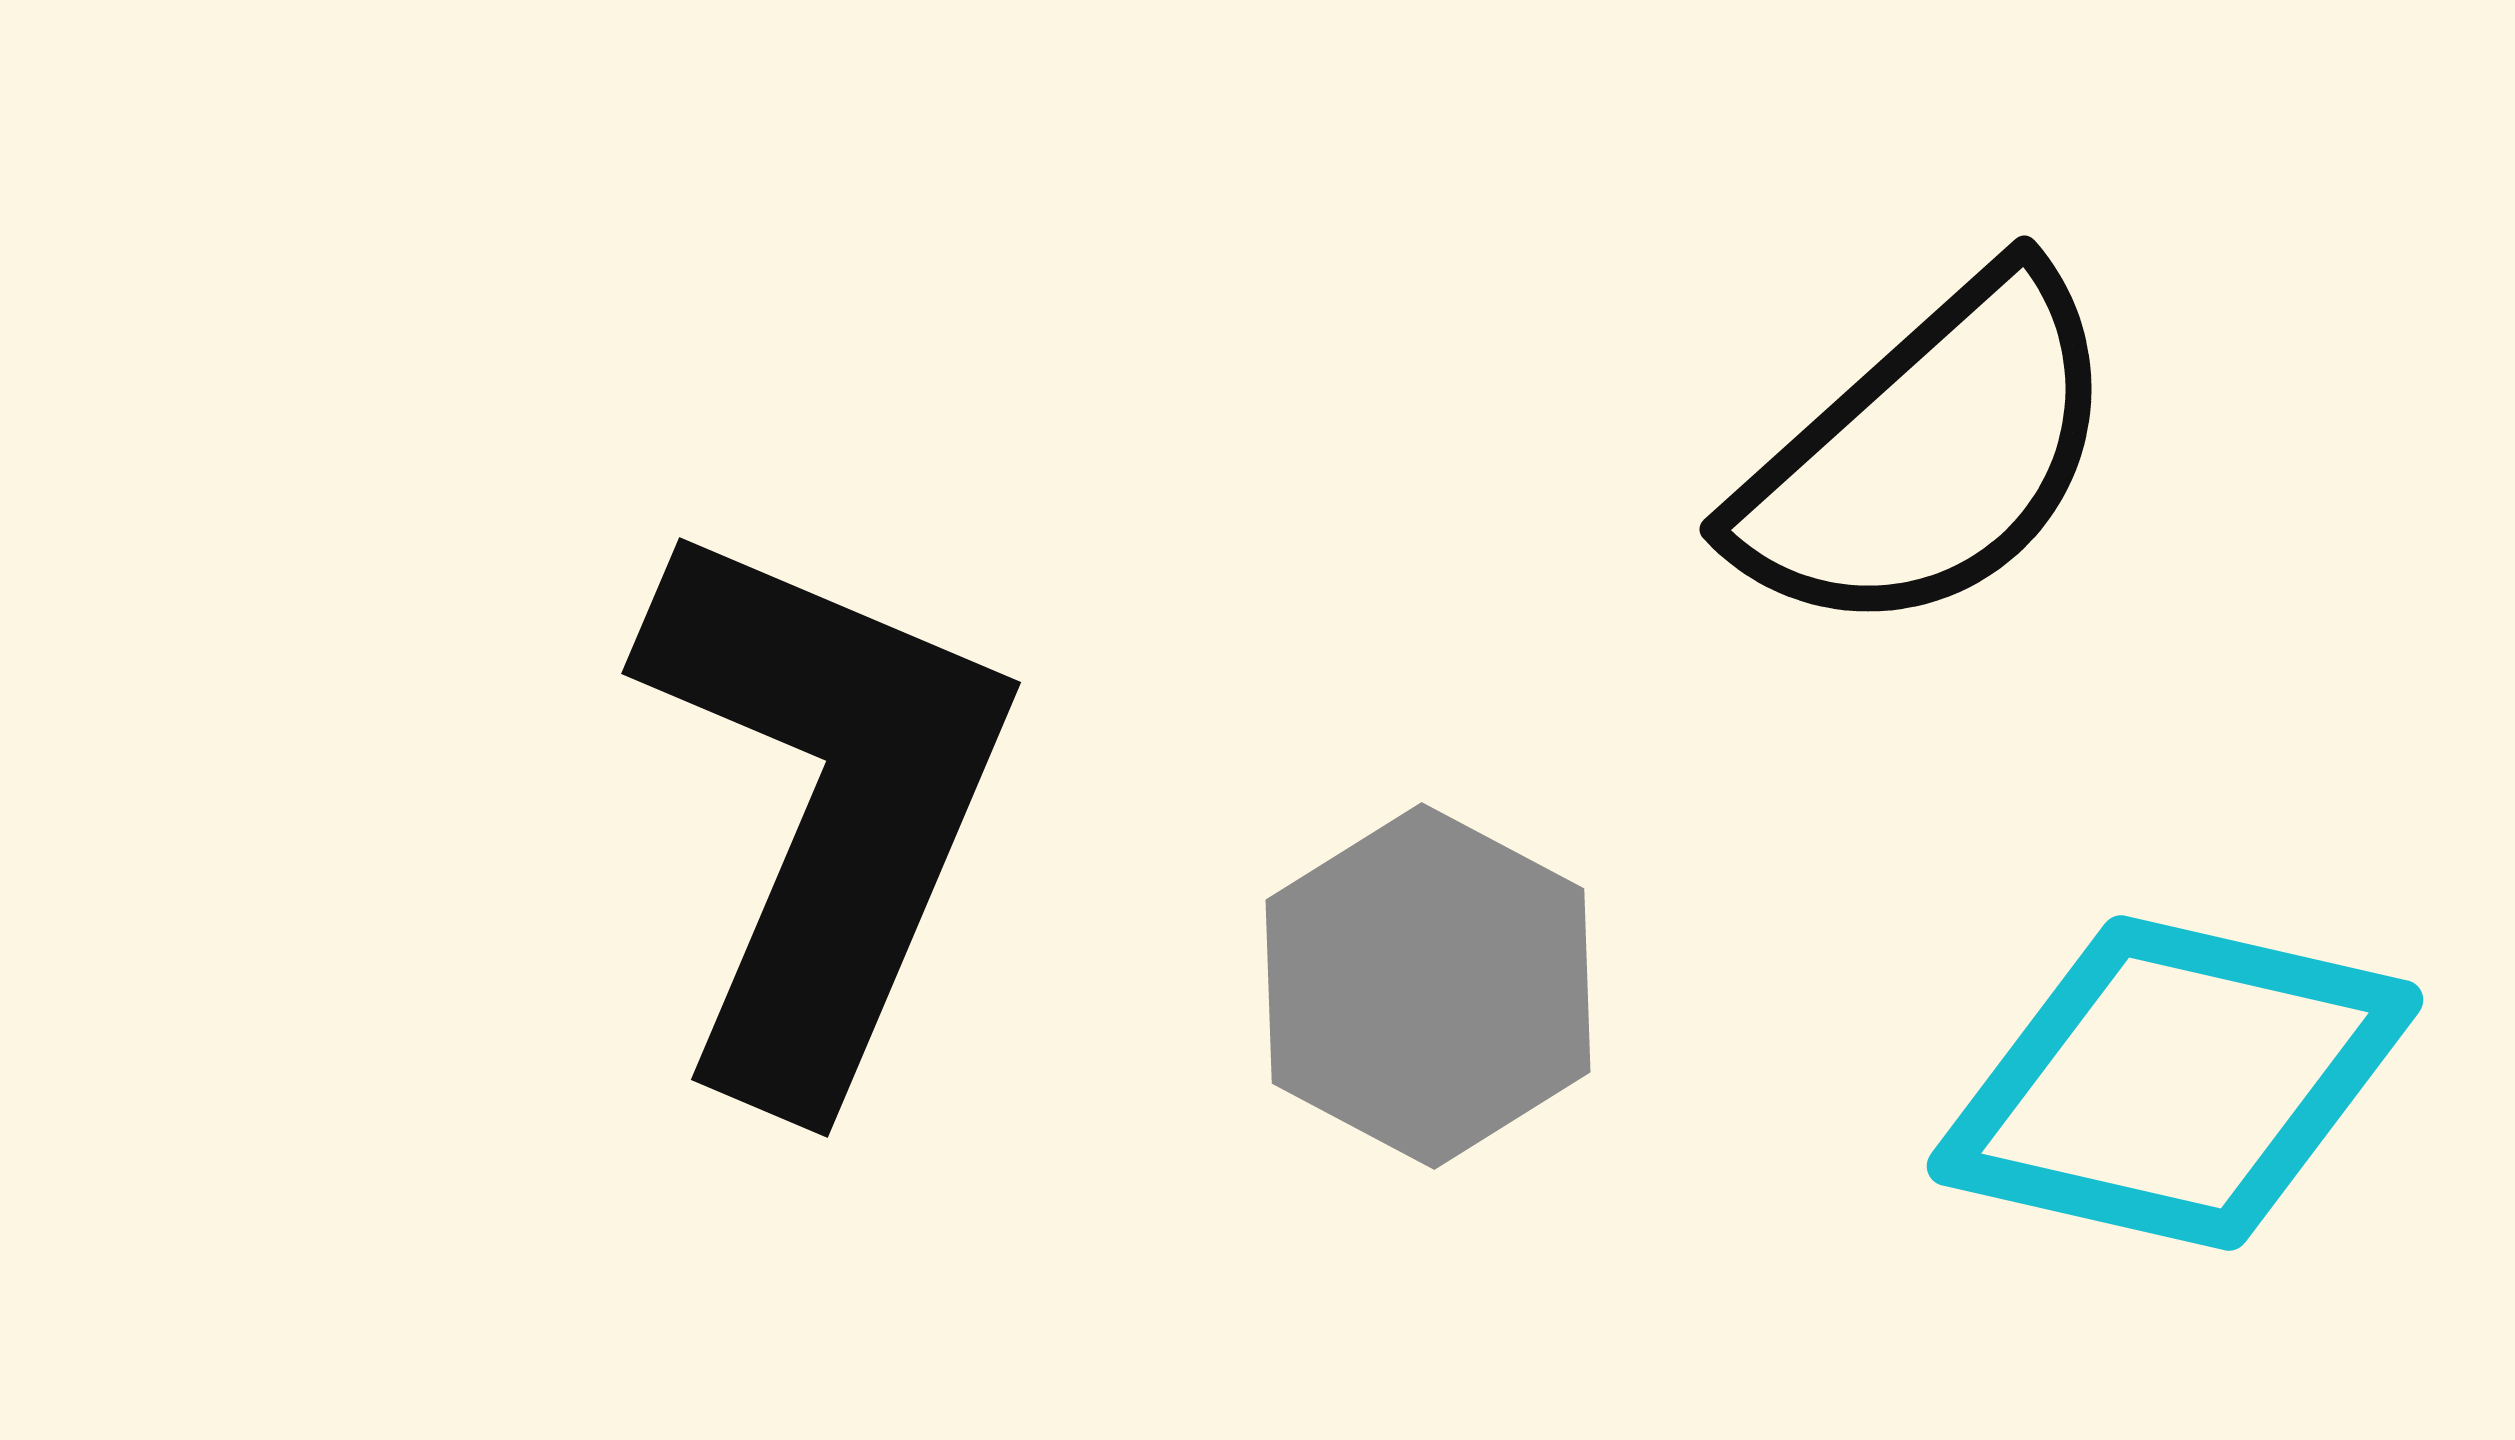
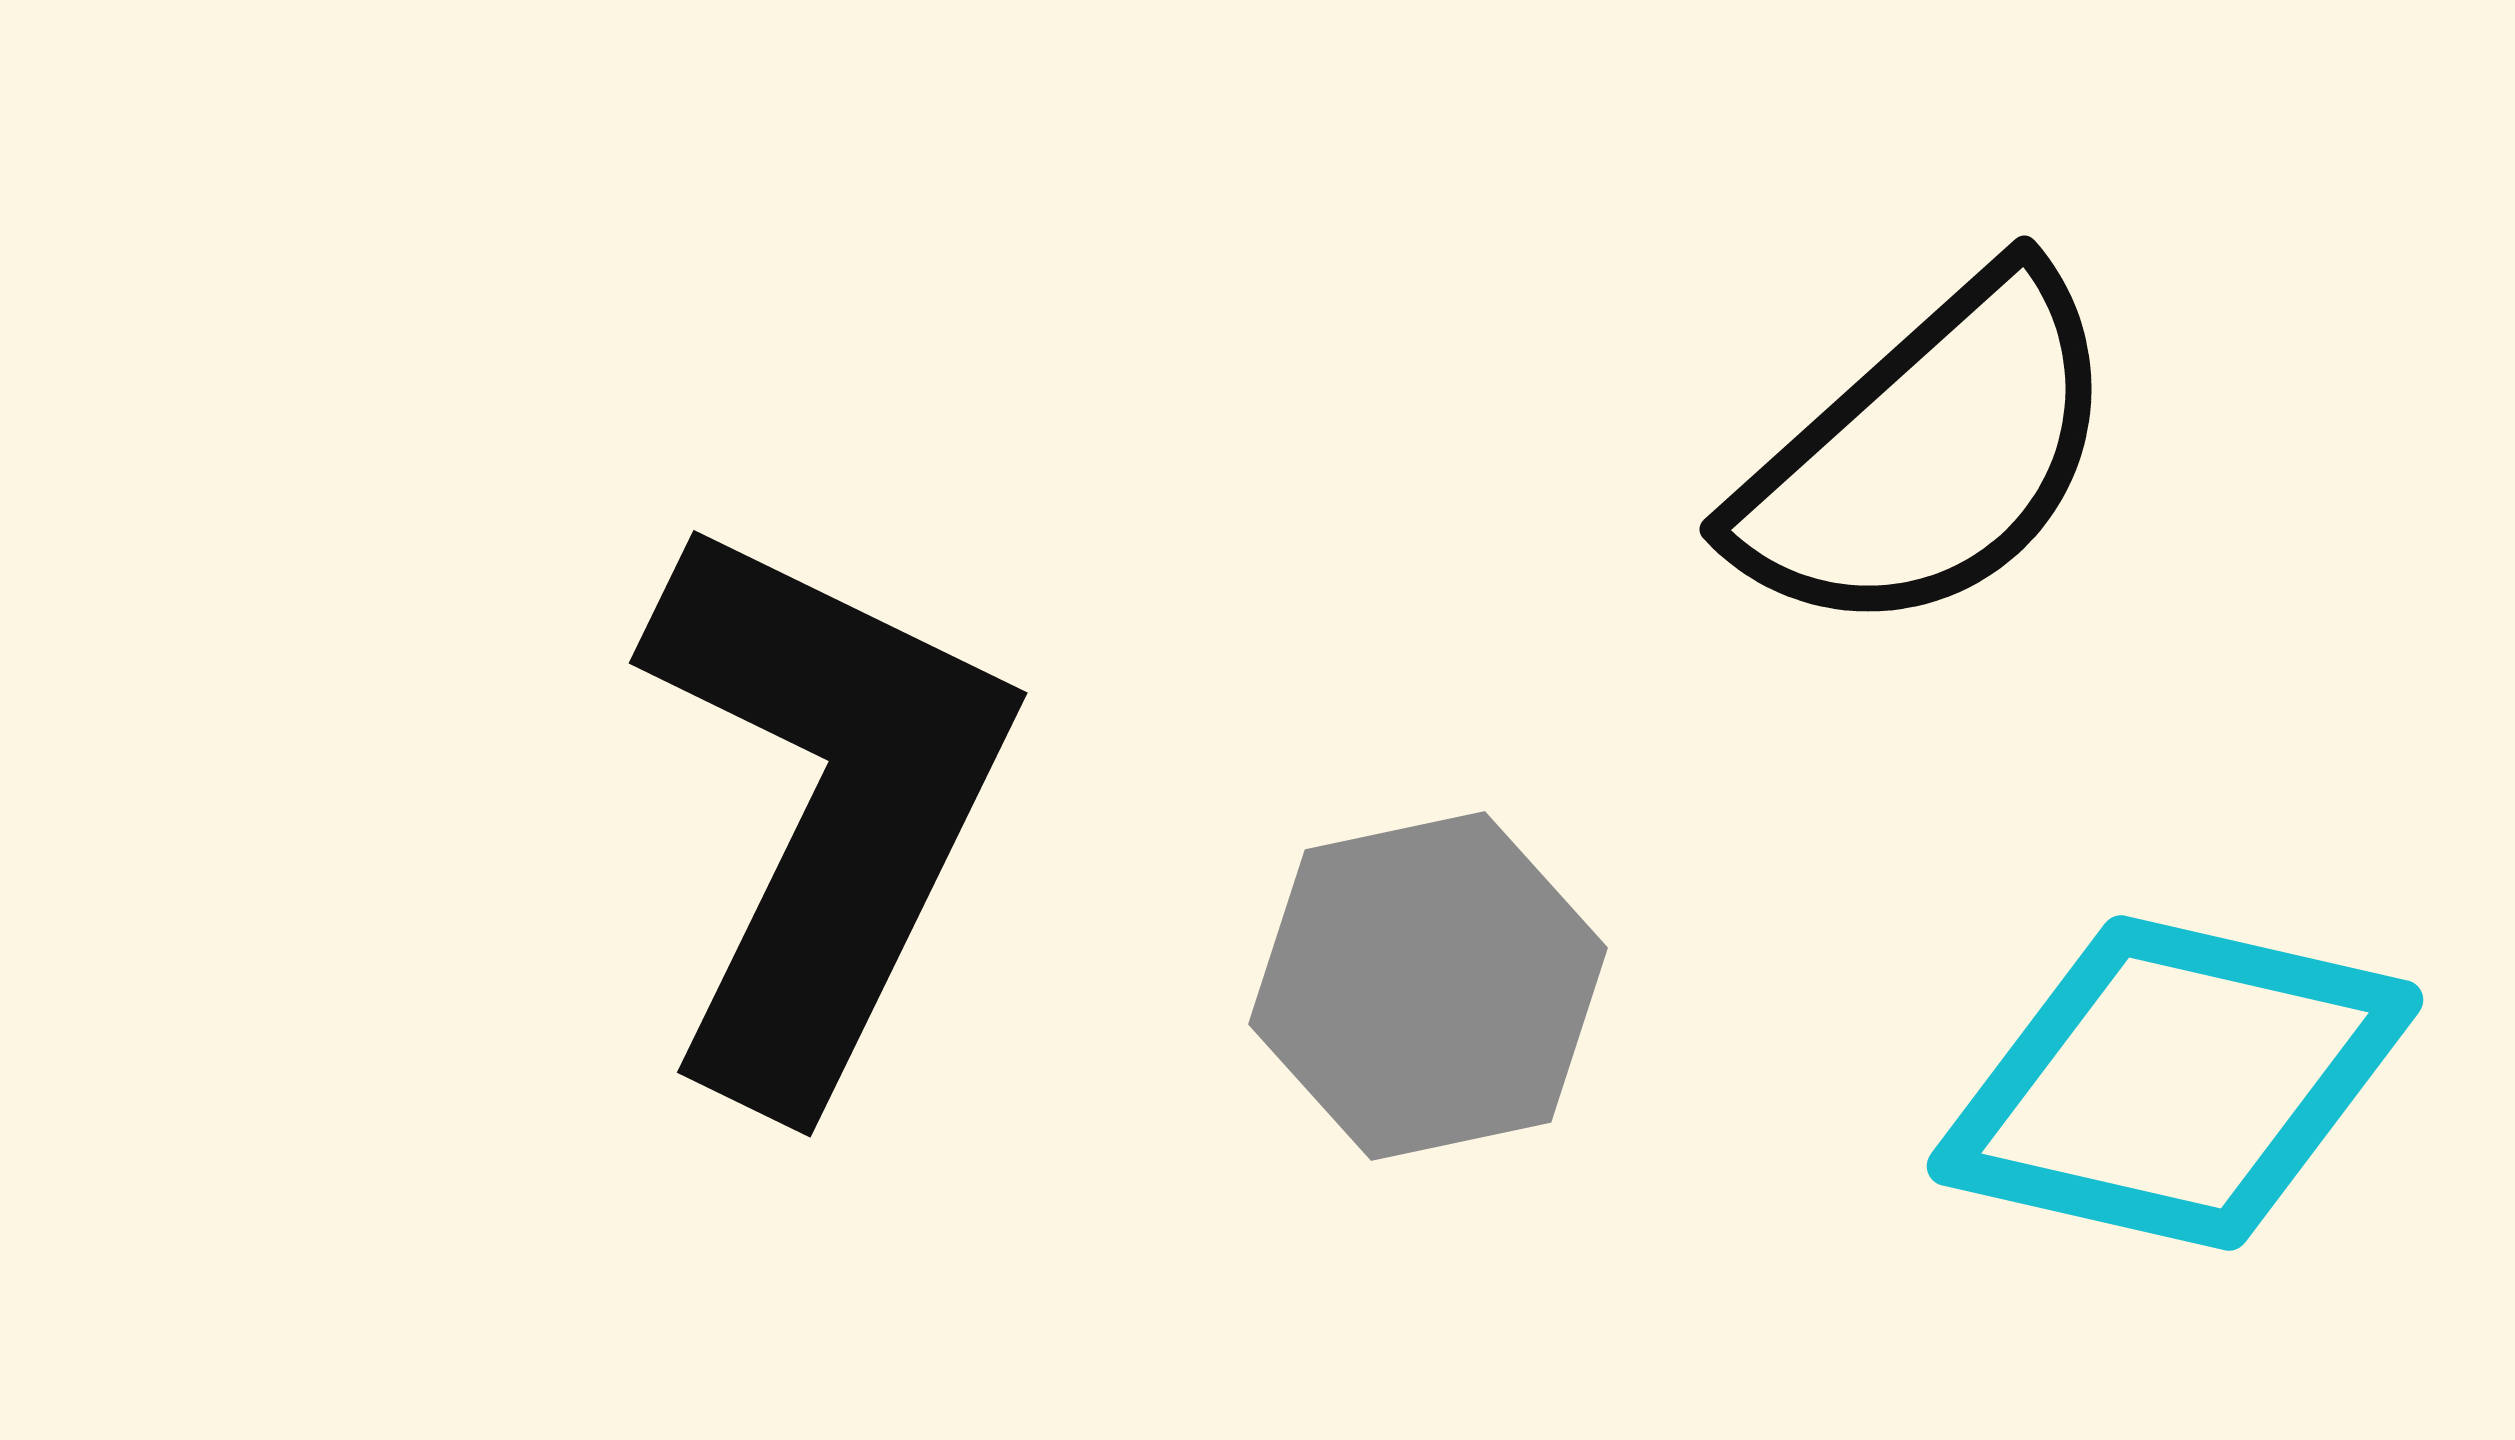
black L-shape: rotated 3 degrees clockwise
gray hexagon: rotated 20 degrees clockwise
